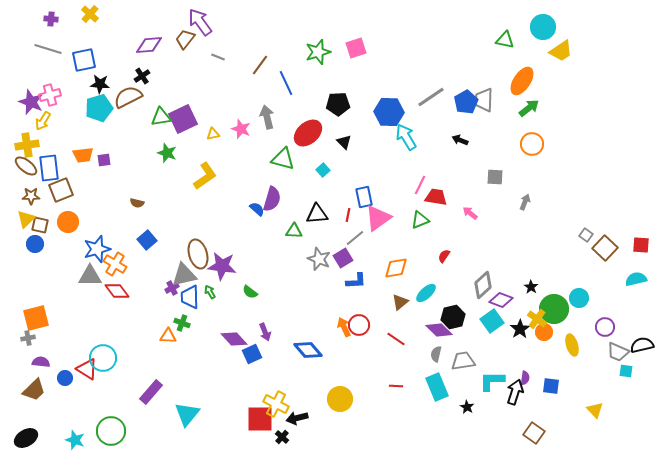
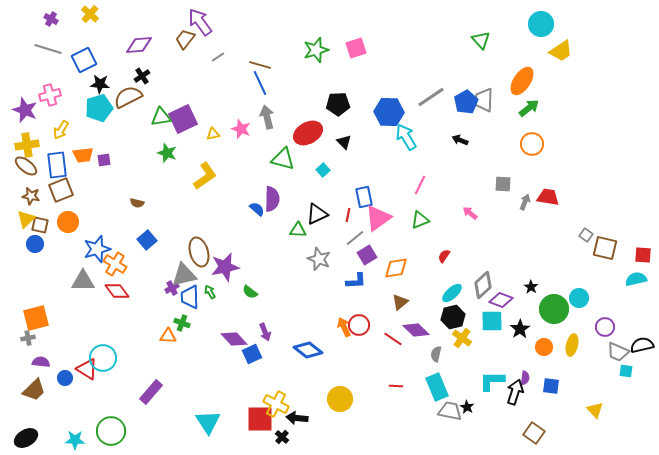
purple cross at (51, 19): rotated 24 degrees clockwise
cyan circle at (543, 27): moved 2 px left, 3 px up
green triangle at (505, 40): moved 24 px left; rotated 36 degrees clockwise
purple diamond at (149, 45): moved 10 px left
green star at (318, 52): moved 2 px left, 2 px up
gray line at (218, 57): rotated 56 degrees counterclockwise
blue square at (84, 60): rotated 15 degrees counterclockwise
brown line at (260, 65): rotated 70 degrees clockwise
blue line at (286, 83): moved 26 px left
purple star at (31, 102): moved 6 px left, 8 px down
yellow arrow at (43, 121): moved 18 px right, 9 px down
red ellipse at (308, 133): rotated 12 degrees clockwise
blue rectangle at (49, 168): moved 8 px right, 3 px up
gray square at (495, 177): moved 8 px right, 7 px down
brown star at (31, 196): rotated 12 degrees clockwise
red trapezoid at (436, 197): moved 112 px right
purple semicircle at (272, 199): rotated 15 degrees counterclockwise
black triangle at (317, 214): rotated 20 degrees counterclockwise
green triangle at (294, 231): moved 4 px right, 1 px up
red square at (641, 245): moved 2 px right, 10 px down
brown square at (605, 248): rotated 30 degrees counterclockwise
brown ellipse at (198, 254): moved 1 px right, 2 px up
purple square at (343, 258): moved 24 px right, 3 px up
purple star at (222, 266): moved 3 px right, 1 px down; rotated 20 degrees counterclockwise
gray triangle at (90, 276): moved 7 px left, 5 px down
cyan ellipse at (426, 293): moved 26 px right
yellow cross at (537, 319): moved 75 px left, 19 px down
cyan square at (492, 321): rotated 35 degrees clockwise
purple diamond at (439, 330): moved 23 px left
orange circle at (544, 332): moved 15 px down
red line at (396, 339): moved 3 px left
yellow ellipse at (572, 345): rotated 30 degrees clockwise
blue diamond at (308, 350): rotated 12 degrees counterclockwise
gray trapezoid at (463, 361): moved 13 px left, 50 px down; rotated 20 degrees clockwise
cyan triangle at (187, 414): moved 21 px right, 8 px down; rotated 12 degrees counterclockwise
black arrow at (297, 418): rotated 20 degrees clockwise
cyan star at (75, 440): rotated 18 degrees counterclockwise
